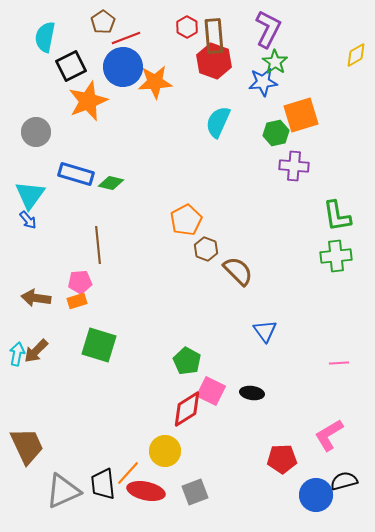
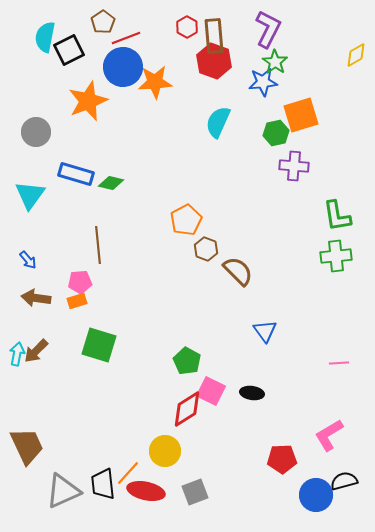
black square at (71, 66): moved 2 px left, 16 px up
blue arrow at (28, 220): moved 40 px down
